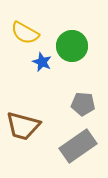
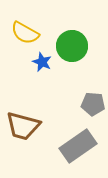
gray pentagon: moved 10 px right
